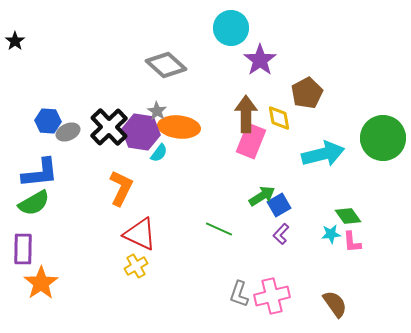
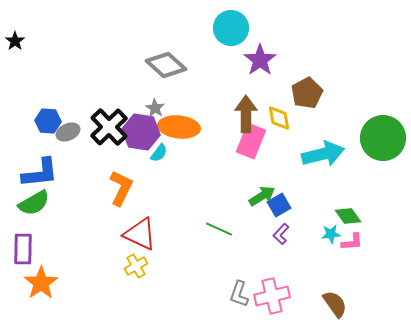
gray star: moved 2 px left, 3 px up
pink L-shape: rotated 90 degrees counterclockwise
